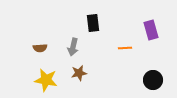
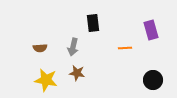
brown star: moved 2 px left; rotated 21 degrees clockwise
